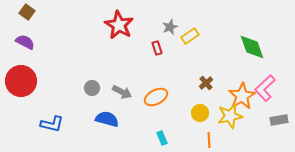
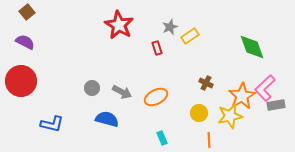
brown square: rotated 14 degrees clockwise
brown cross: rotated 24 degrees counterclockwise
yellow circle: moved 1 px left
gray rectangle: moved 3 px left, 15 px up
